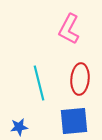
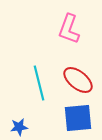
pink L-shape: rotated 8 degrees counterclockwise
red ellipse: moved 2 px left, 1 px down; rotated 56 degrees counterclockwise
blue square: moved 4 px right, 3 px up
